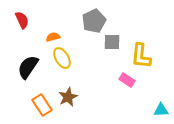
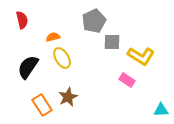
red semicircle: rotated 12 degrees clockwise
yellow L-shape: rotated 64 degrees counterclockwise
